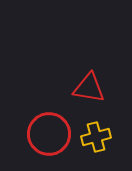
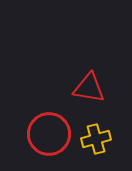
yellow cross: moved 2 px down
